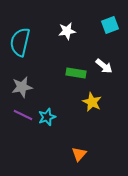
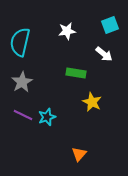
white arrow: moved 12 px up
gray star: moved 5 px up; rotated 20 degrees counterclockwise
